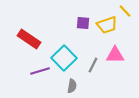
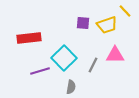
red rectangle: moved 1 px up; rotated 40 degrees counterclockwise
gray semicircle: moved 1 px left, 1 px down
